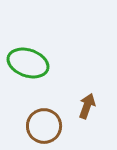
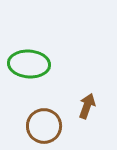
green ellipse: moved 1 px right, 1 px down; rotated 15 degrees counterclockwise
